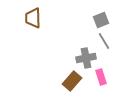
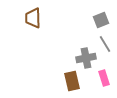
gray line: moved 1 px right, 3 px down
pink rectangle: moved 3 px right, 1 px down
brown rectangle: rotated 54 degrees counterclockwise
